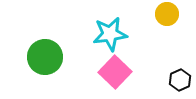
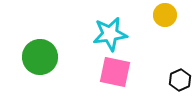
yellow circle: moved 2 px left, 1 px down
green circle: moved 5 px left
pink square: rotated 32 degrees counterclockwise
